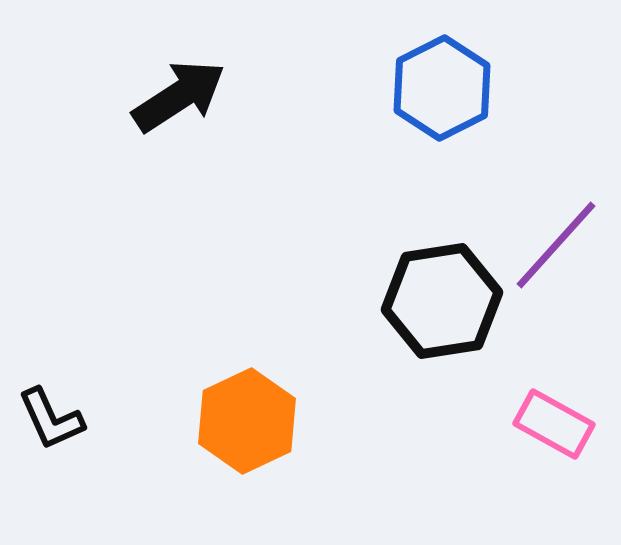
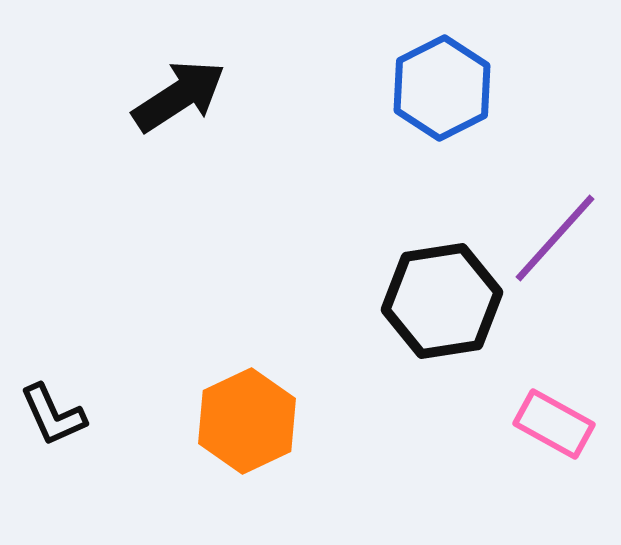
purple line: moved 1 px left, 7 px up
black L-shape: moved 2 px right, 4 px up
